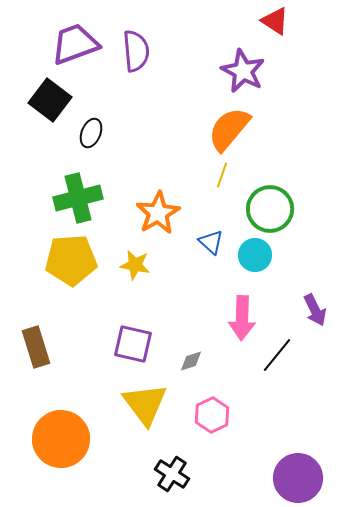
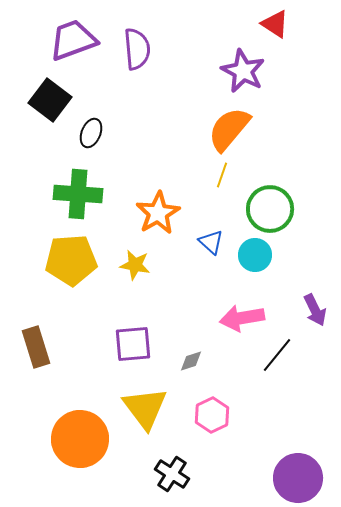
red triangle: moved 3 px down
purple trapezoid: moved 2 px left, 4 px up
purple semicircle: moved 1 px right, 2 px up
green cross: moved 4 px up; rotated 18 degrees clockwise
pink arrow: rotated 78 degrees clockwise
purple square: rotated 18 degrees counterclockwise
yellow triangle: moved 4 px down
orange circle: moved 19 px right
